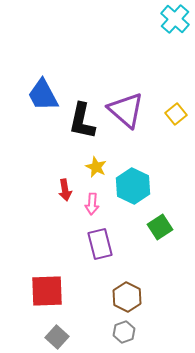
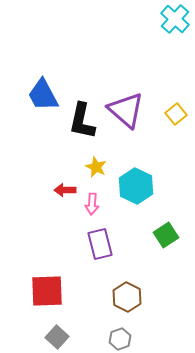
cyan hexagon: moved 3 px right
red arrow: rotated 100 degrees clockwise
green square: moved 6 px right, 8 px down
gray hexagon: moved 4 px left, 7 px down
